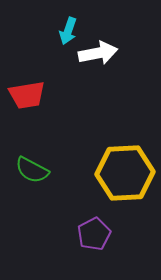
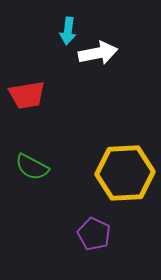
cyan arrow: rotated 12 degrees counterclockwise
green semicircle: moved 3 px up
purple pentagon: rotated 20 degrees counterclockwise
